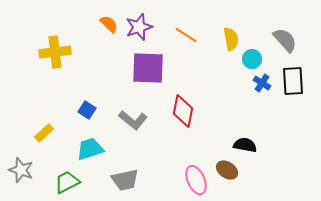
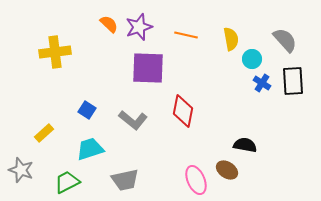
orange line: rotated 20 degrees counterclockwise
